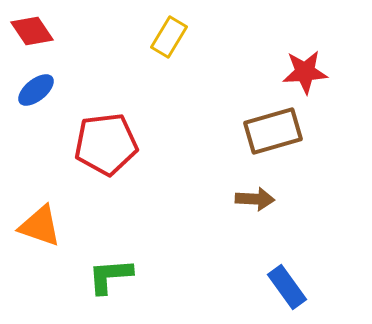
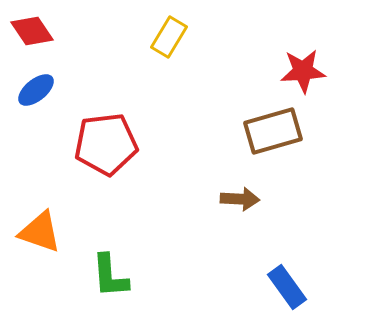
red star: moved 2 px left, 1 px up
brown arrow: moved 15 px left
orange triangle: moved 6 px down
green L-shape: rotated 90 degrees counterclockwise
